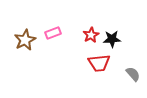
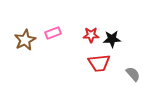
red star: rotated 28 degrees clockwise
